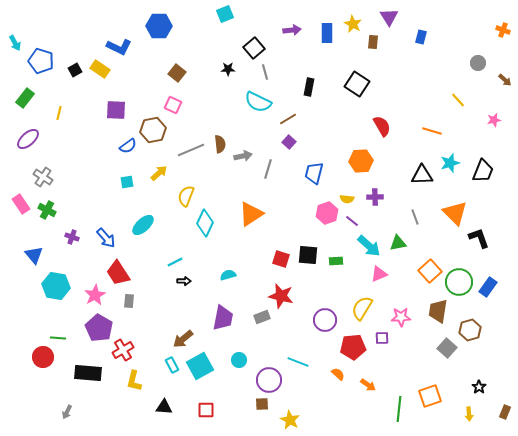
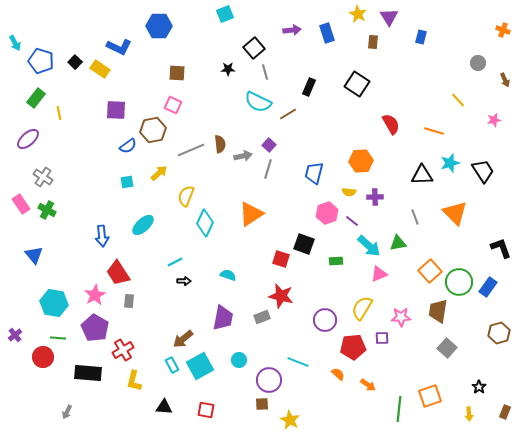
yellow star at (353, 24): moved 5 px right, 10 px up
blue rectangle at (327, 33): rotated 18 degrees counterclockwise
black square at (75, 70): moved 8 px up; rotated 16 degrees counterclockwise
brown square at (177, 73): rotated 36 degrees counterclockwise
brown arrow at (505, 80): rotated 24 degrees clockwise
black rectangle at (309, 87): rotated 12 degrees clockwise
green rectangle at (25, 98): moved 11 px right
yellow line at (59, 113): rotated 24 degrees counterclockwise
brown line at (288, 119): moved 5 px up
red semicircle at (382, 126): moved 9 px right, 2 px up
orange line at (432, 131): moved 2 px right
purple square at (289, 142): moved 20 px left, 3 px down
black trapezoid at (483, 171): rotated 55 degrees counterclockwise
yellow semicircle at (347, 199): moved 2 px right, 7 px up
purple cross at (72, 237): moved 57 px left, 98 px down; rotated 32 degrees clockwise
blue arrow at (106, 238): moved 4 px left, 2 px up; rotated 35 degrees clockwise
black L-shape at (479, 238): moved 22 px right, 10 px down
black square at (308, 255): moved 4 px left, 11 px up; rotated 15 degrees clockwise
cyan semicircle at (228, 275): rotated 35 degrees clockwise
cyan hexagon at (56, 286): moved 2 px left, 17 px down
purple pentagon at (99, 328): moved 4 px left
brown hexagon at (470, 330): moved 29 px right, 3 px down
red square at (206, 410): rotated 12 degrees clockwise
